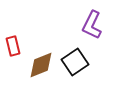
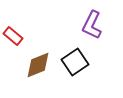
red rectangle: moved 10 px up; rotated 36 degrees counterclockwise
brown diamond: moved 3 px left
